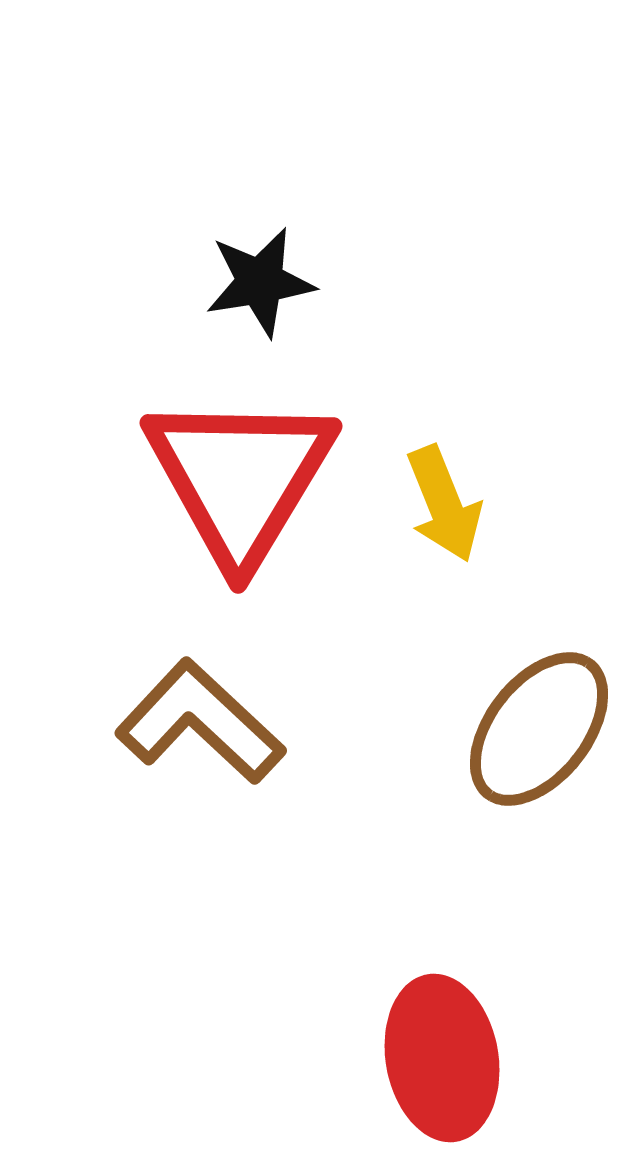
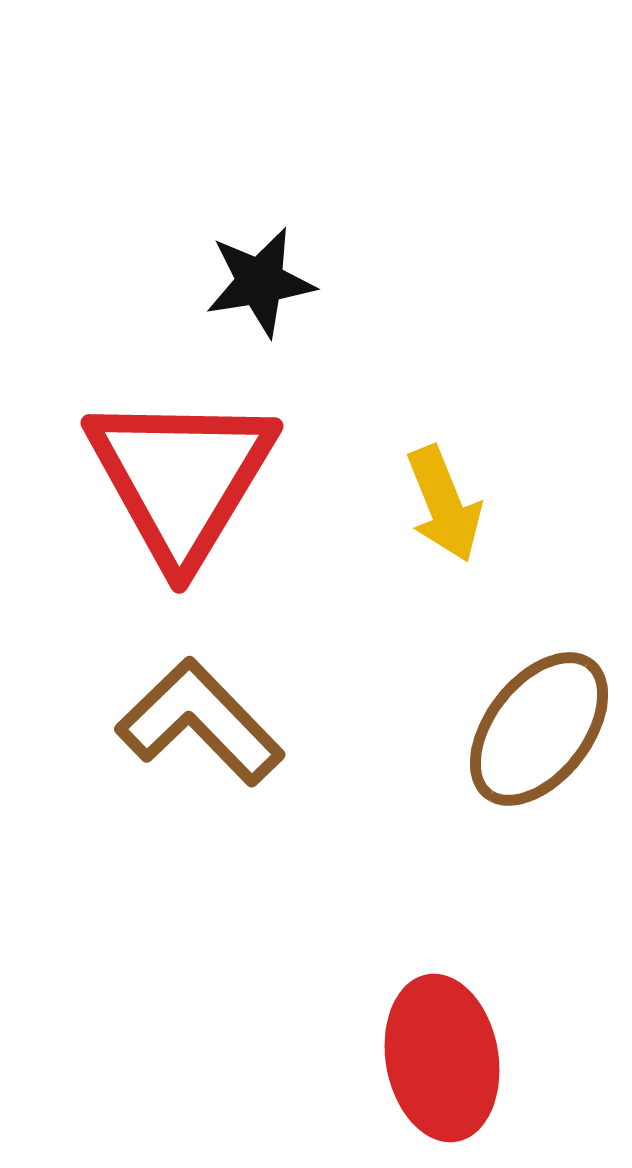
red triangle: moved 59 px left
brown L-shape: rotated 3 degrees clockwise
